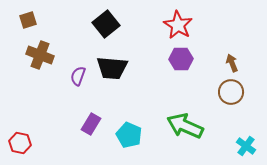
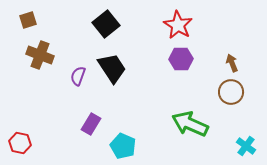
black trapezoid: rotated 128 degrees counterclockwise
green arrow: moved 5 px right, 2 px up
cyan pentagon: moved 6 px left, 11 px down
